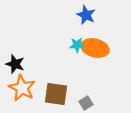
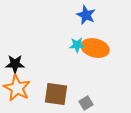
black star: rotated 18 degrees counterclockwise
orange star: moved 5 px left
